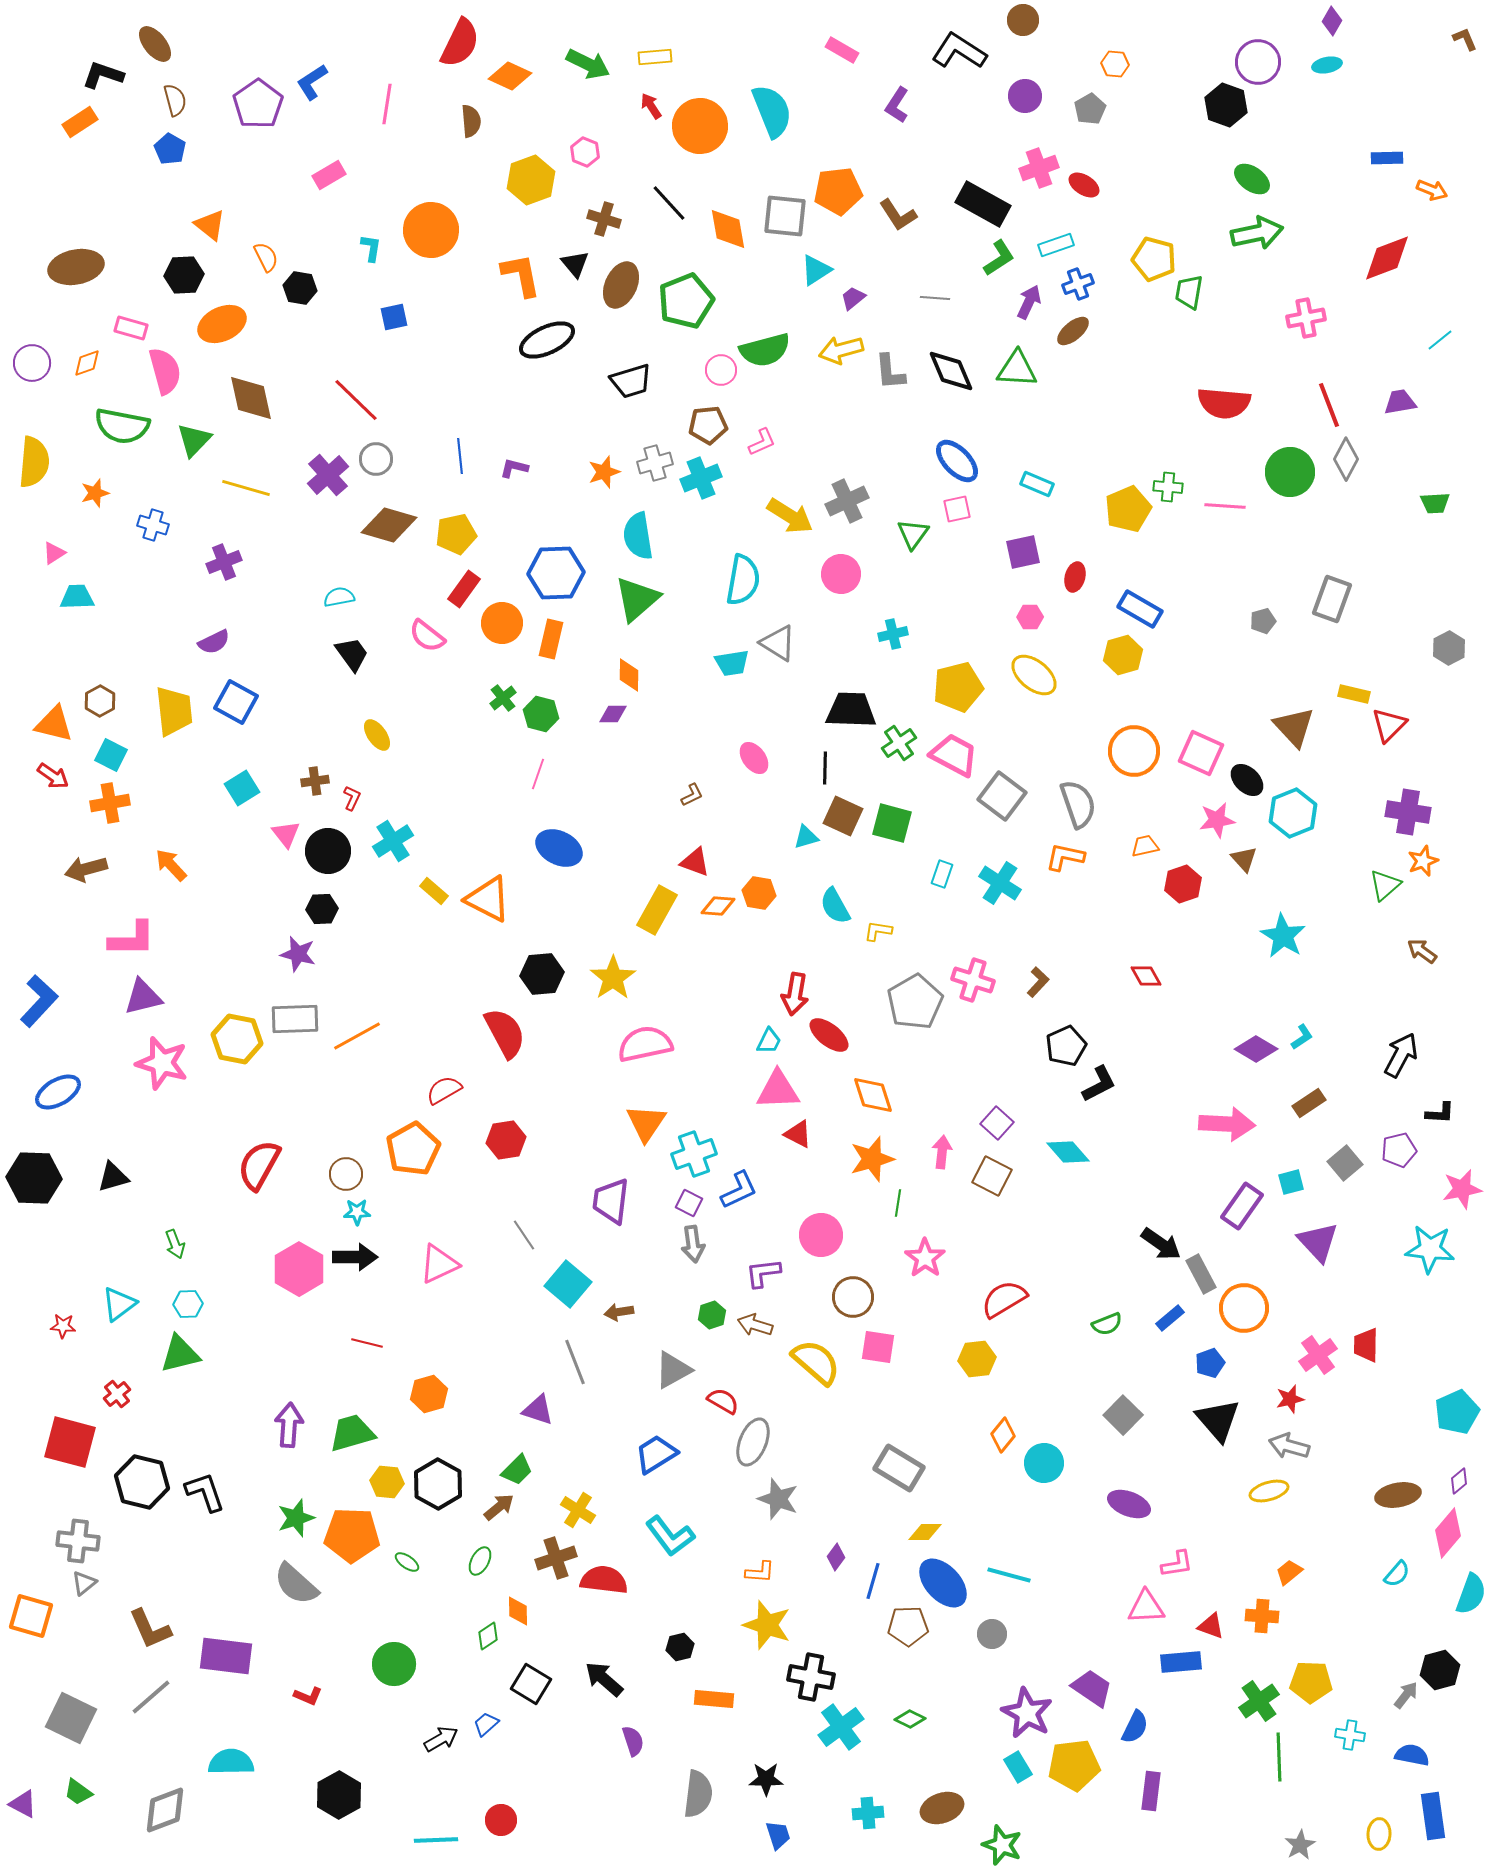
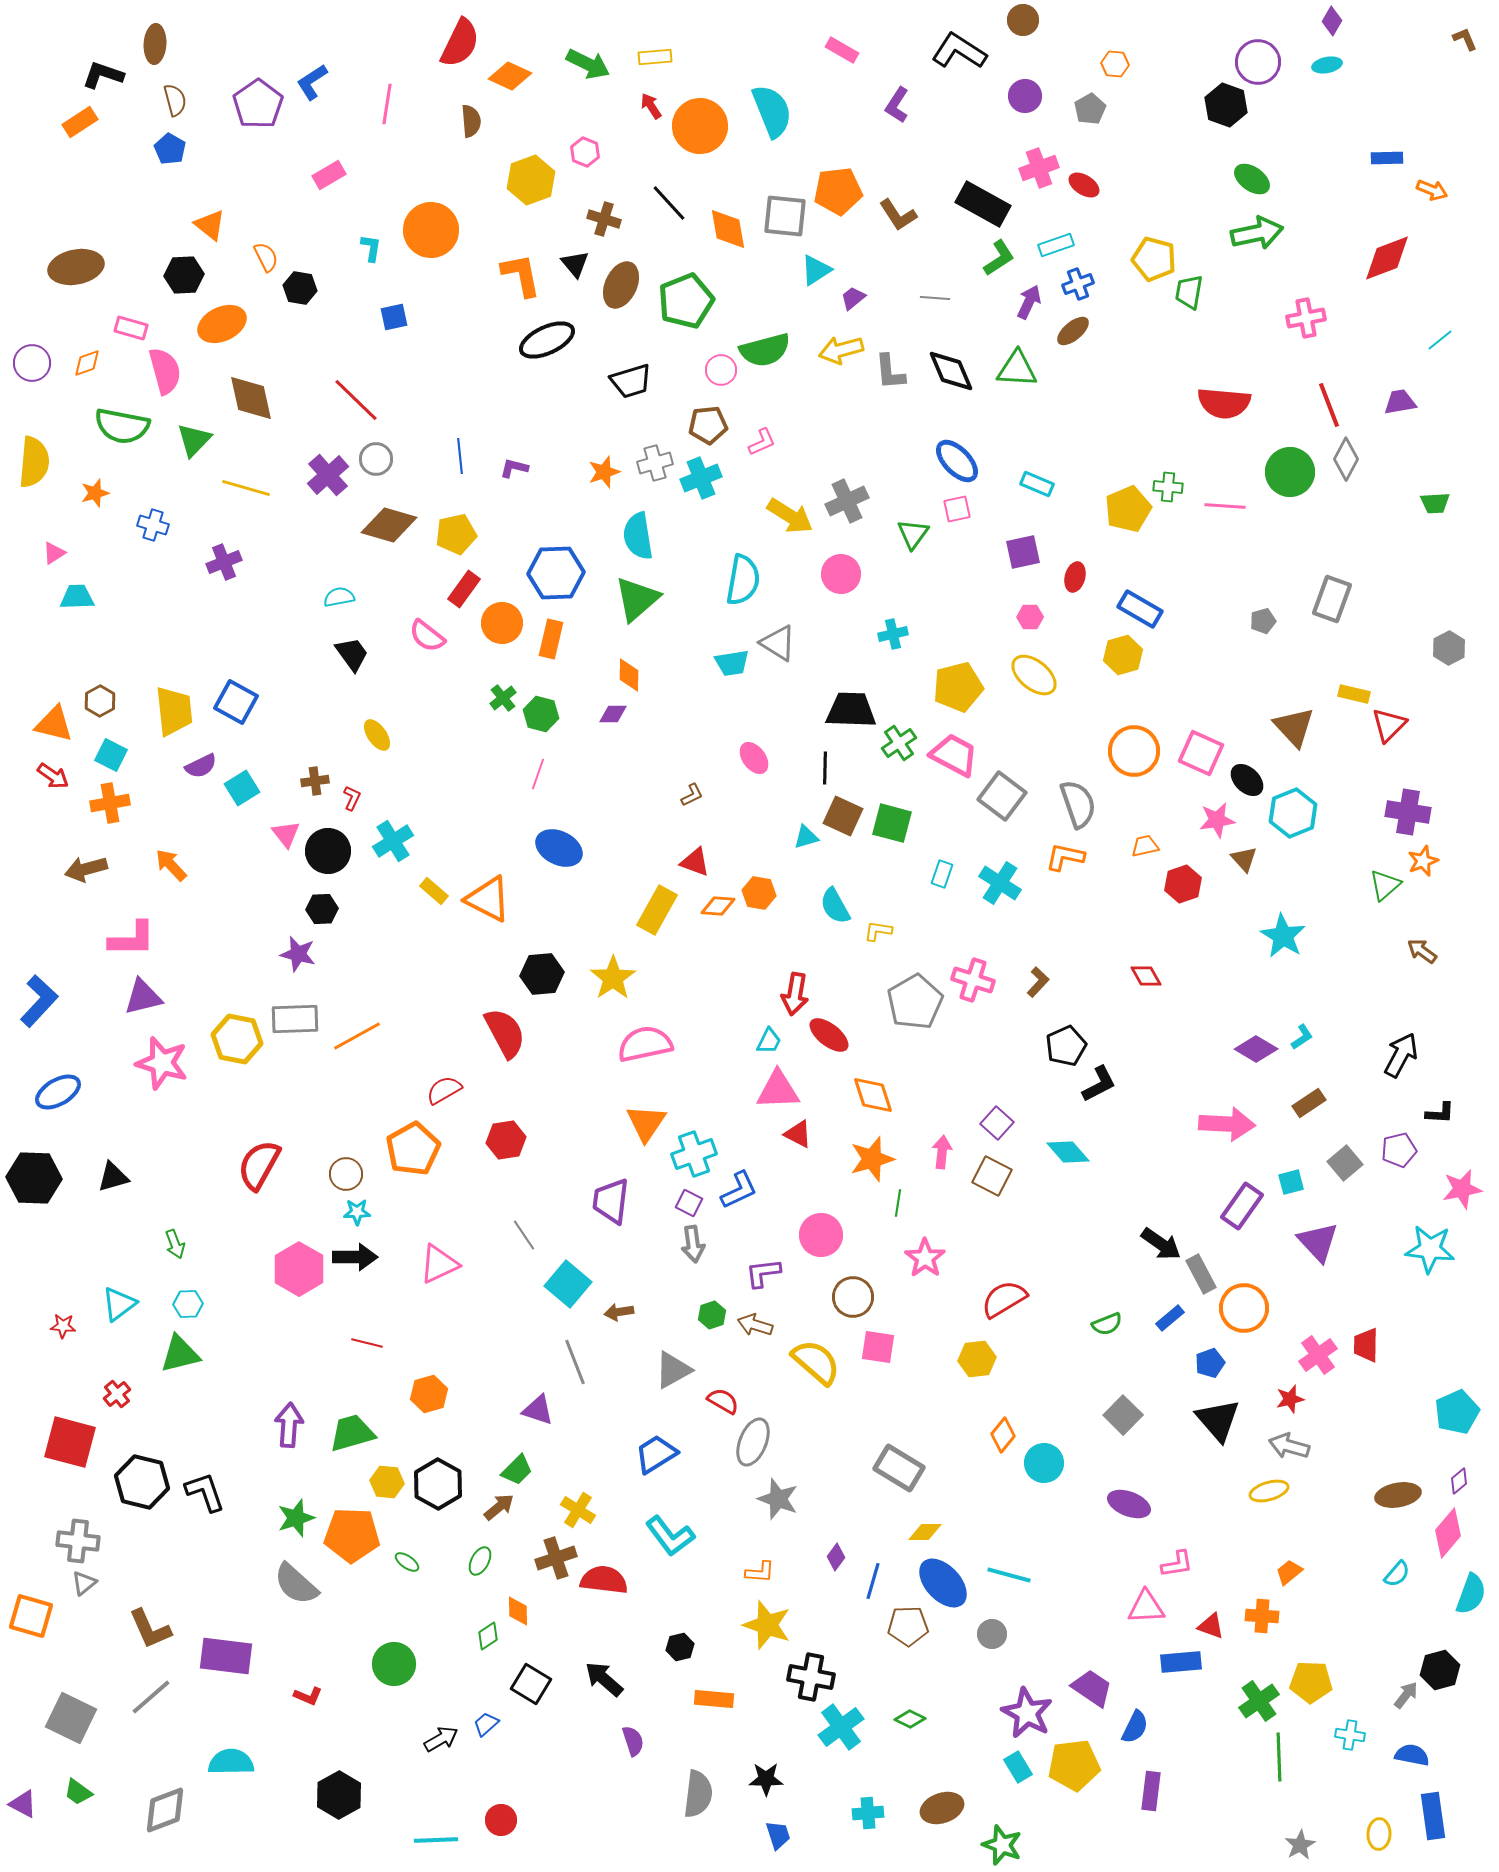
brown ellipse at (155, 44): rotated 42 degrees clockwise
purple semicircle at (214, 642): moved 13 px left, 124 px down
